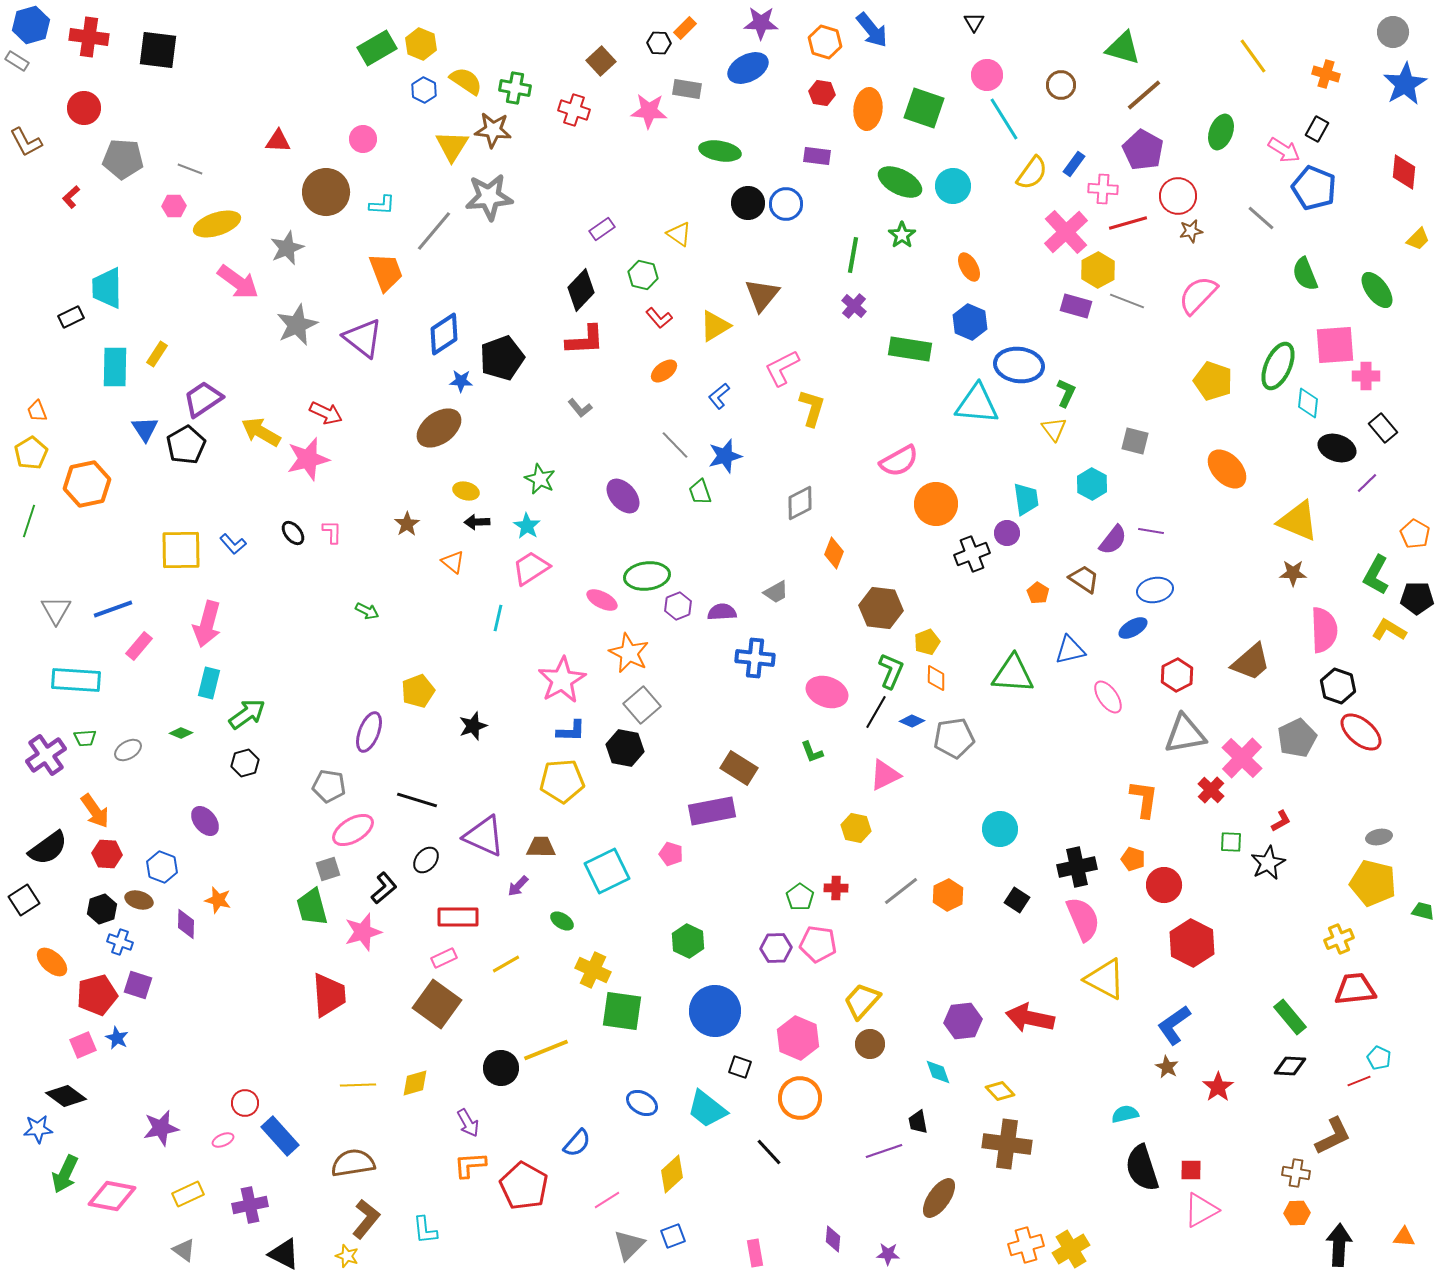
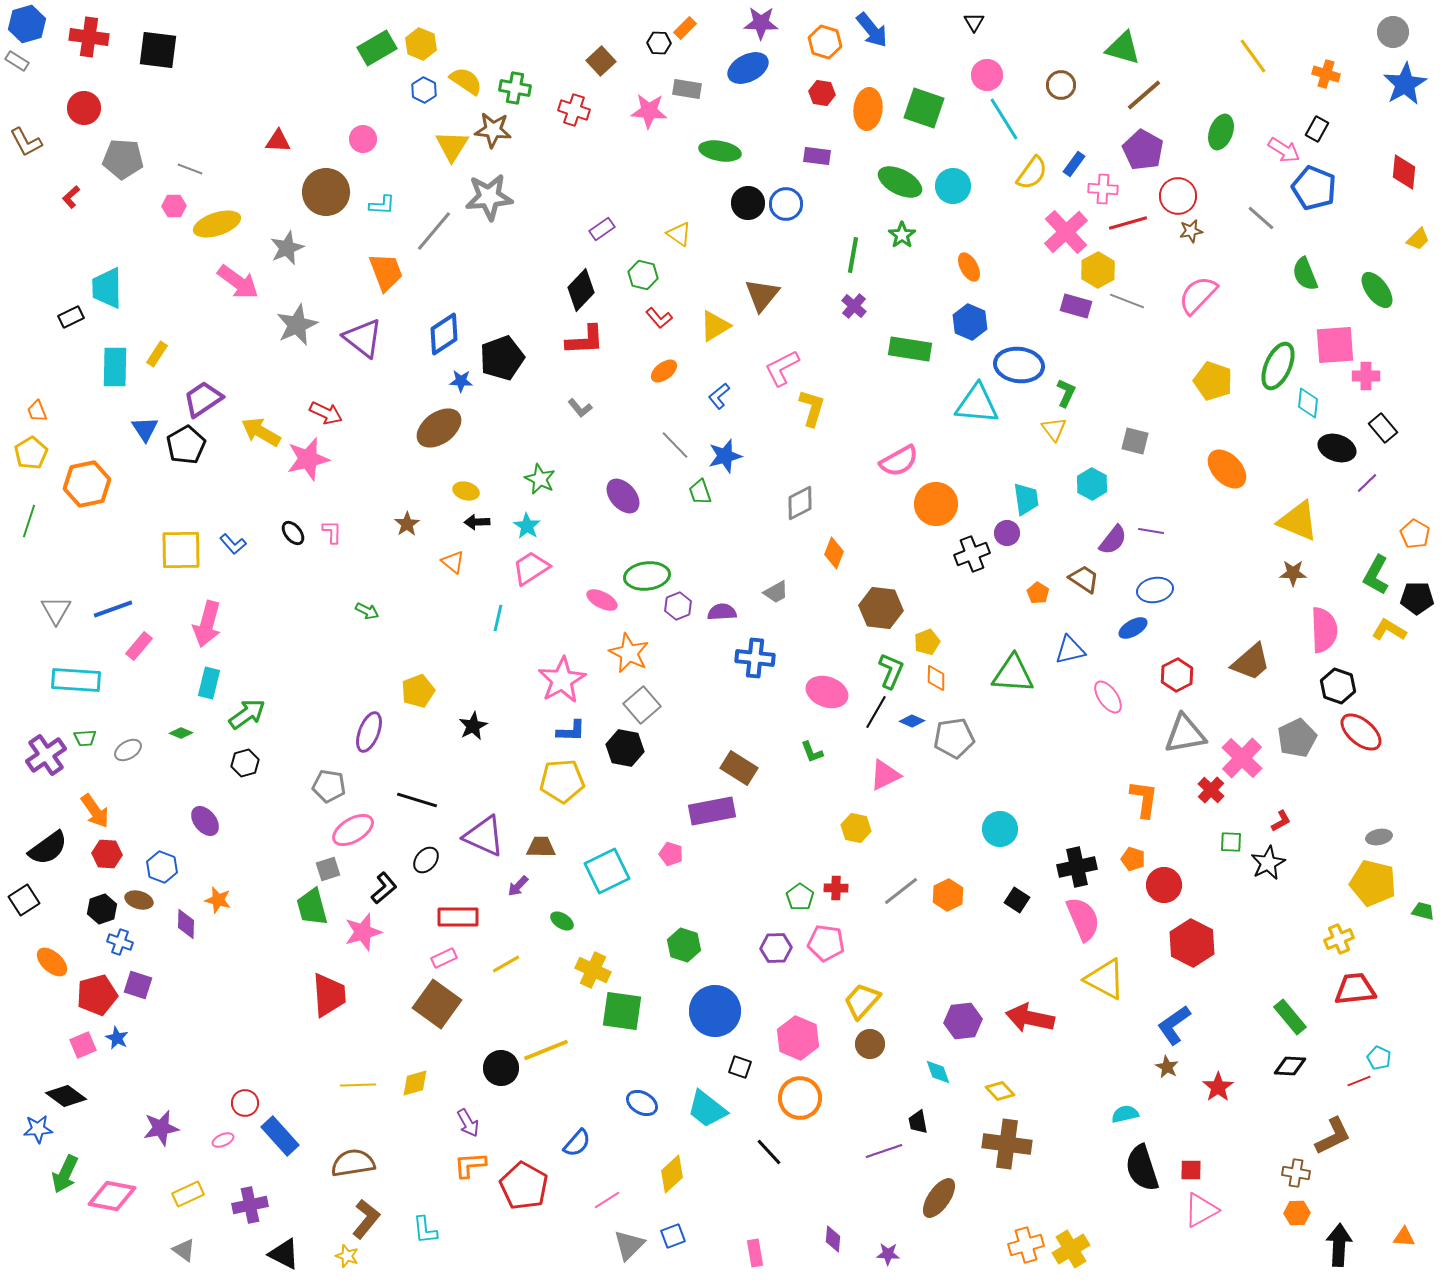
blue hexagon at (31, 25): moved 4 px left, 1 px up
black star at (473, 726): rotated 8 degrees counterclockwise
green hexagon at (688, 941): moved 4 px left, 4 px down; rotated 8 degrees counterclockwise
pink pentagon at (818, 944): moved 8 px right, 1 px up
